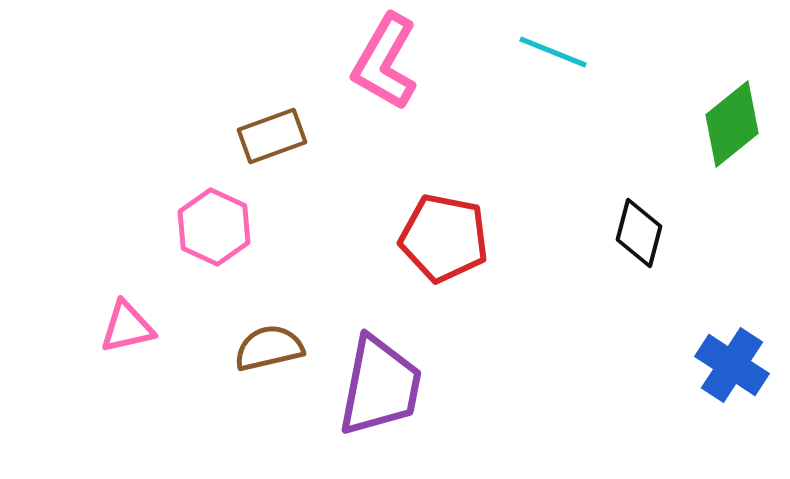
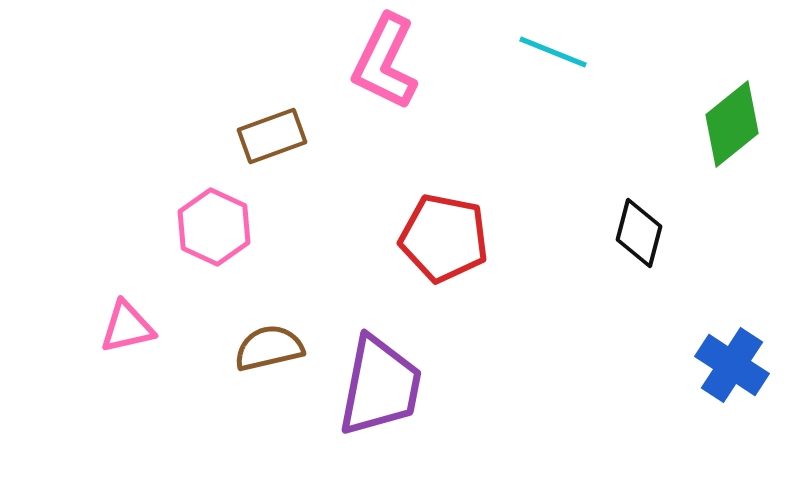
pink L-shape: rotated 4 degrees counterclockwise
